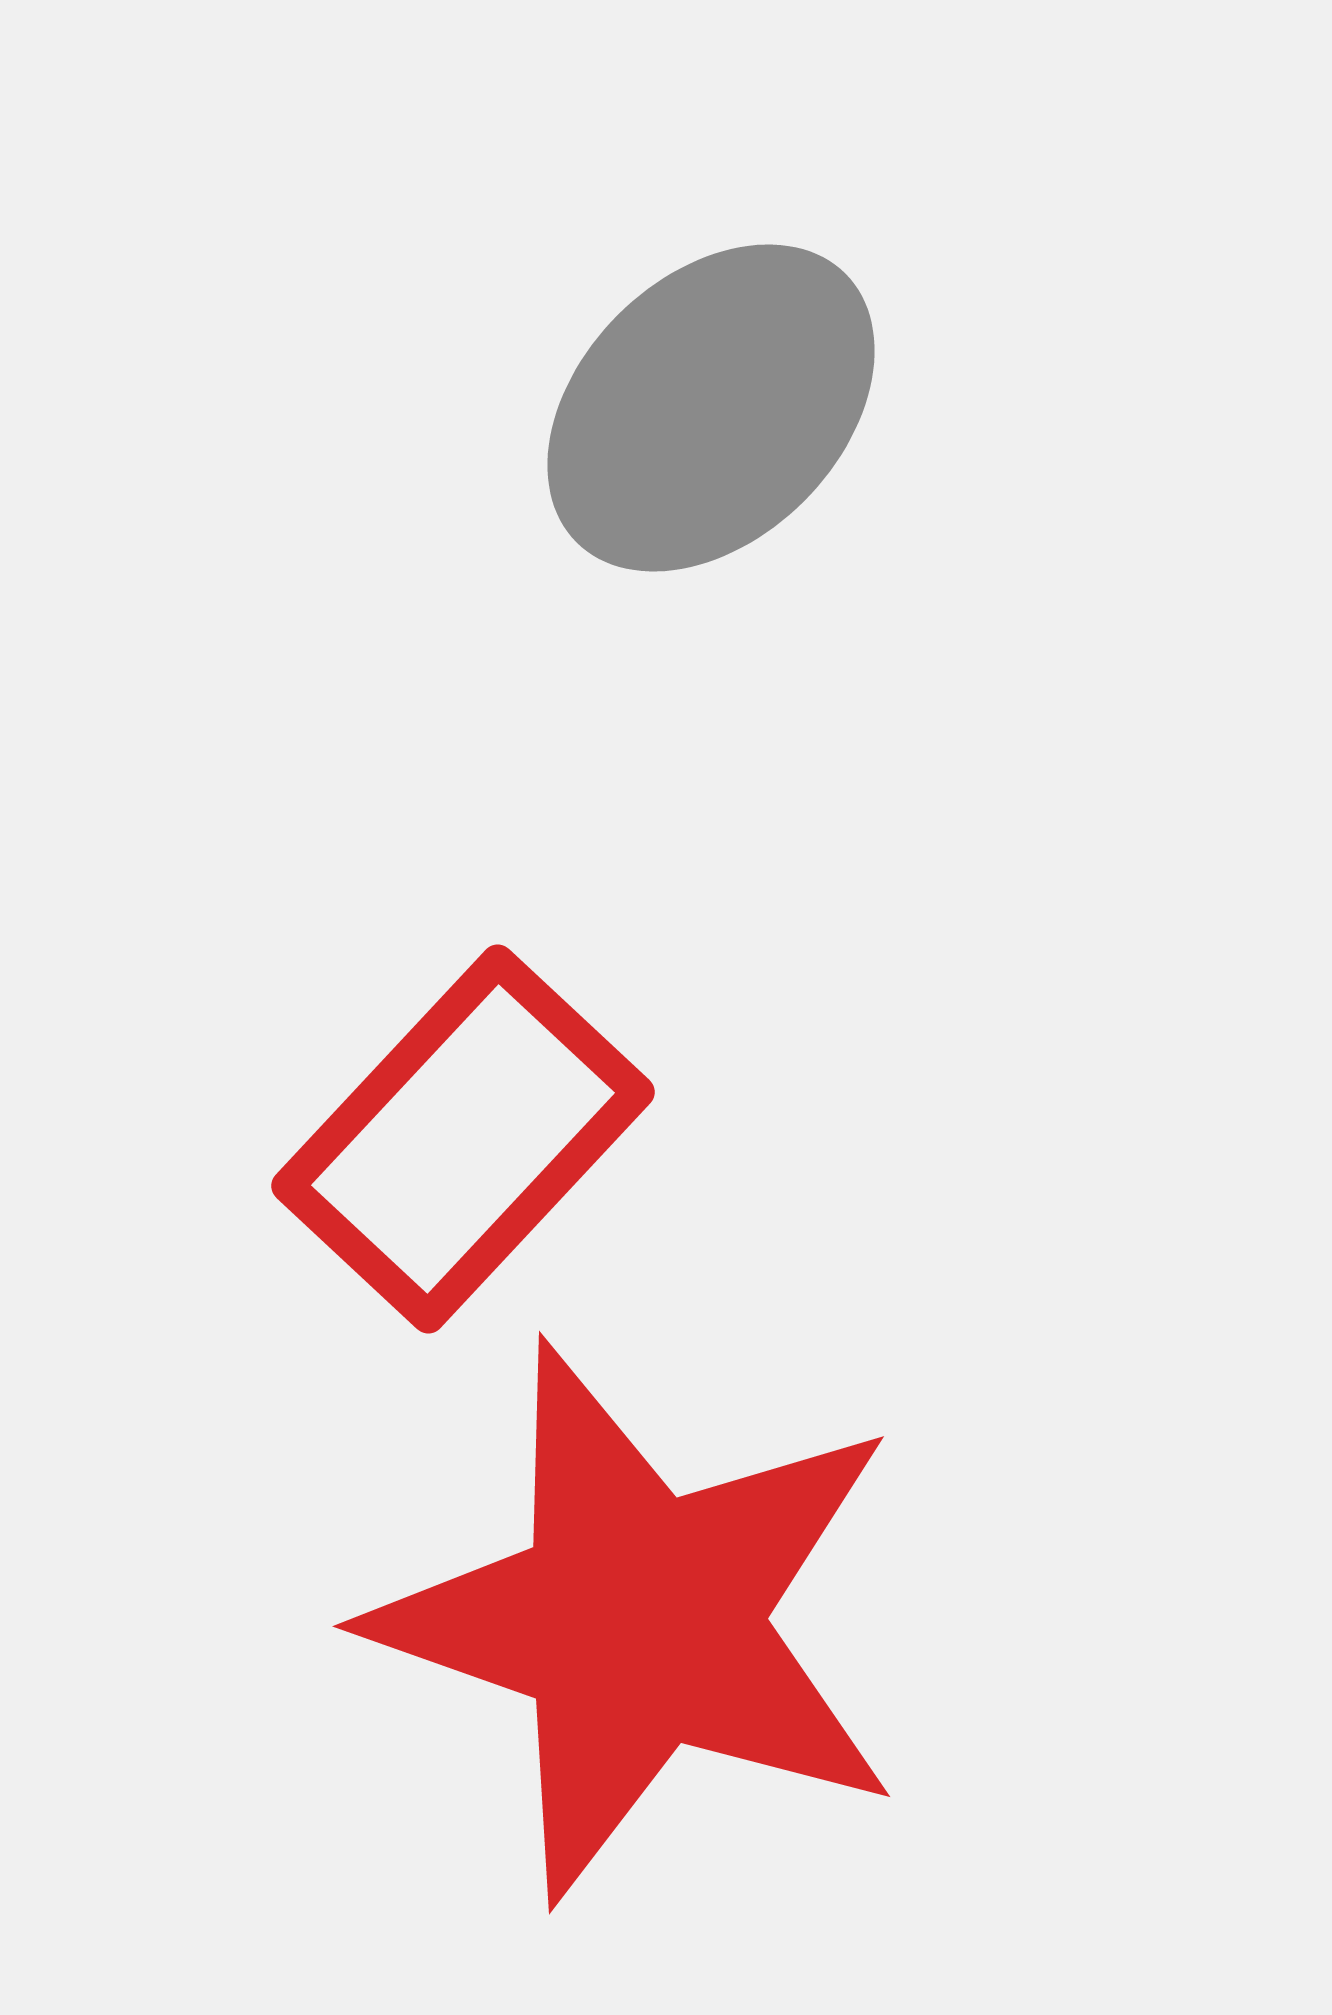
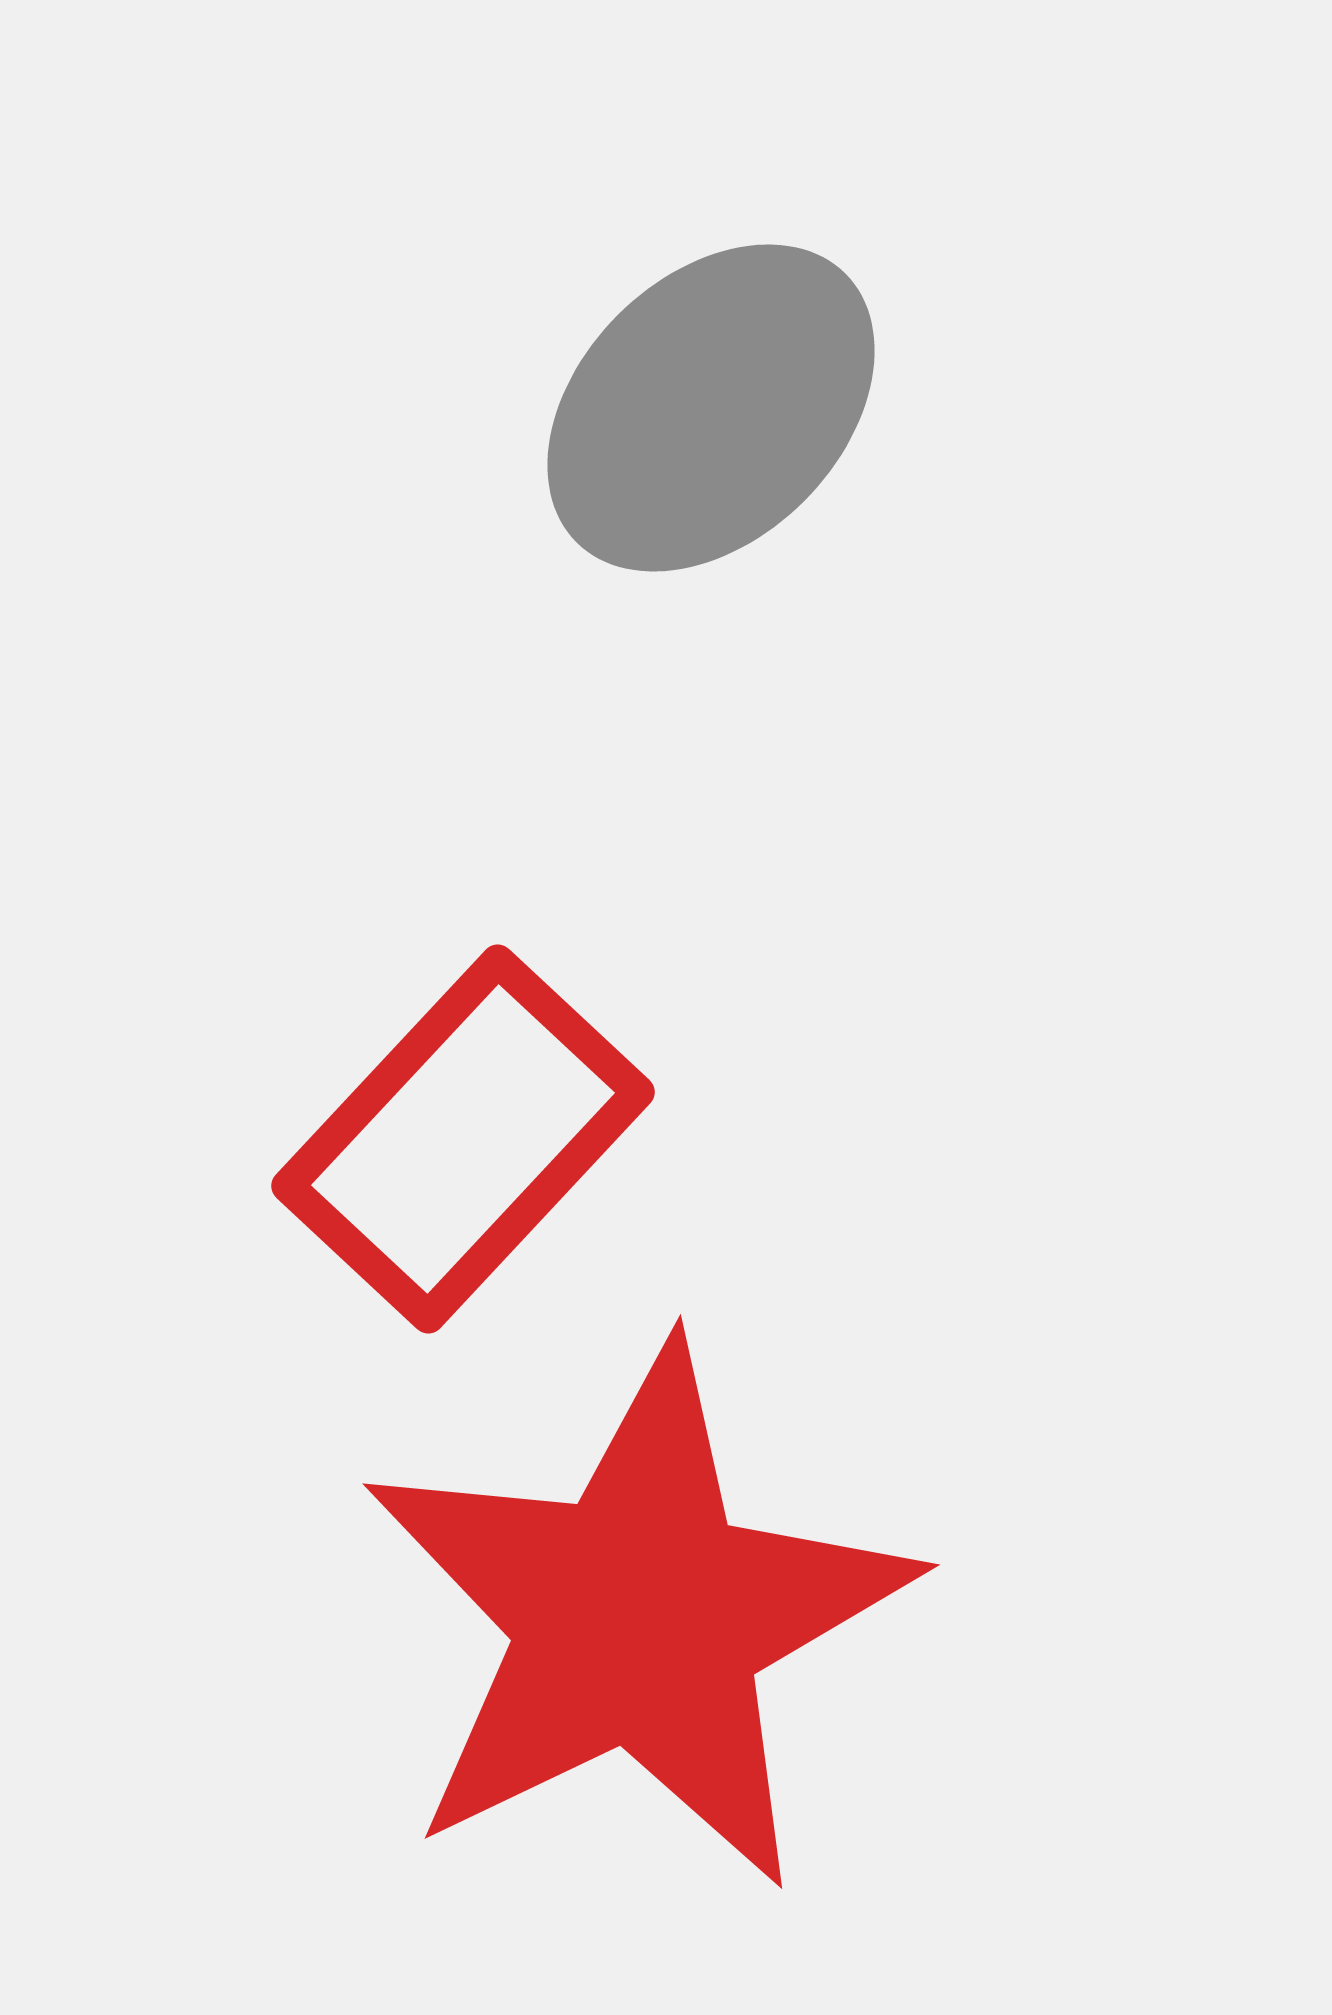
red star: moved 1 px left, 3 px up; rotated 27 degrees clockwise
